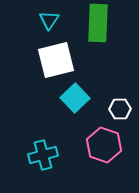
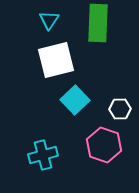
cyan square: moved 2 px down
